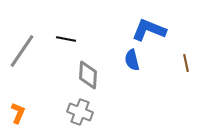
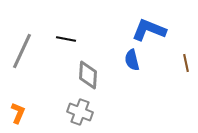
gray line: rotated 9 degrees counterclockwise
